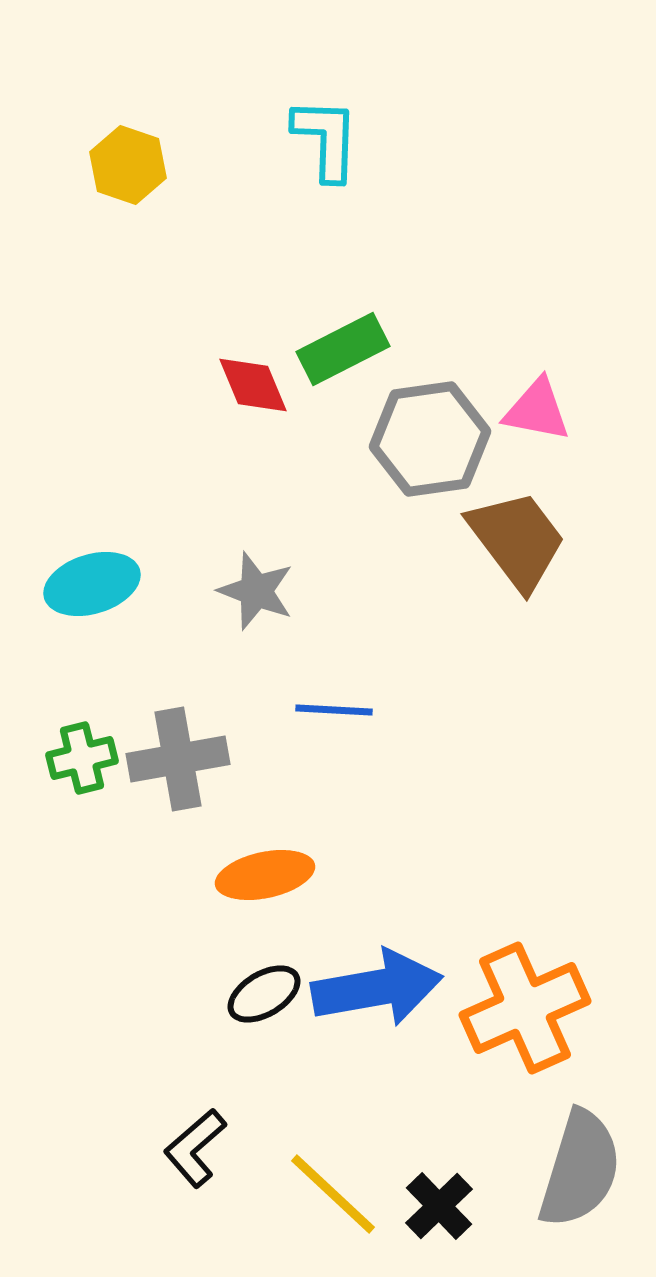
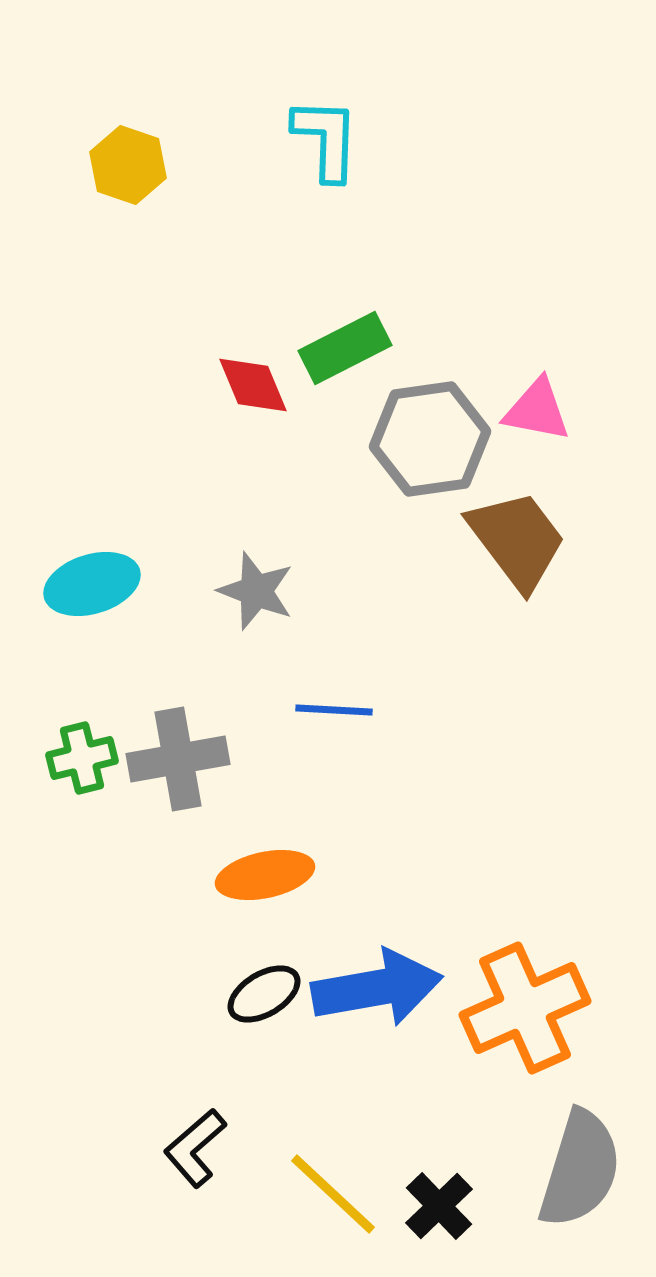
green rectangle: moved 2 px right, 1 px up
